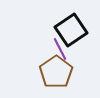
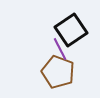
brown pentagon: moved 2 px right; rotated 16 degrees counterclockwise
